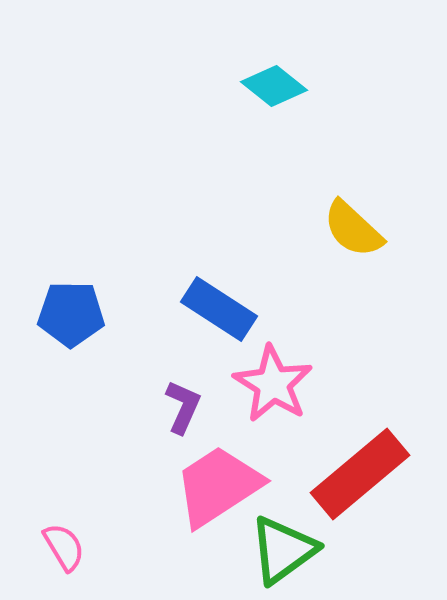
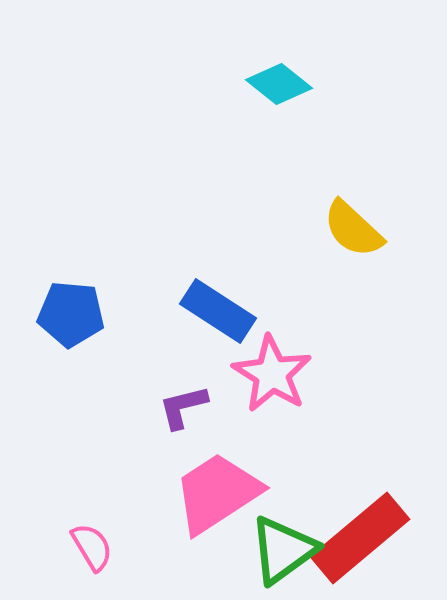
cyan diamond: moved 5 px right, 2 px up
blue rectangle: moved 1 px left, 2 px down
blue pentagon: rotated 4 degrees clockwise
pink star: moved 1 px left, 10 px up
purple L-shape: rotated 128 degrees counterclockwise
red rectangle: moved 64 px down
pink trapezoid: moved 1 px left, 7 px down
pink semicircle: moved 28 px right
